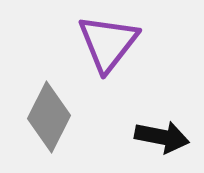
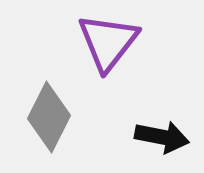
purple triangle: moved 1 px up
